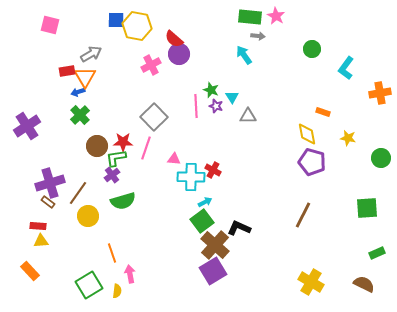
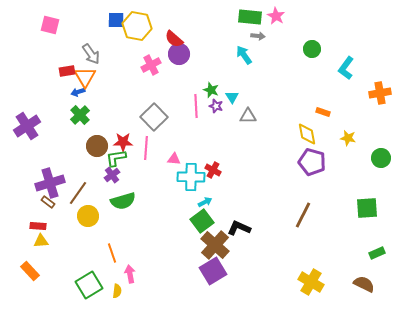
gray arrow at (91, 54): rotated 85 degrees clockwise
pink line at (146, 148): rotated 15 degrees counterclockwise
